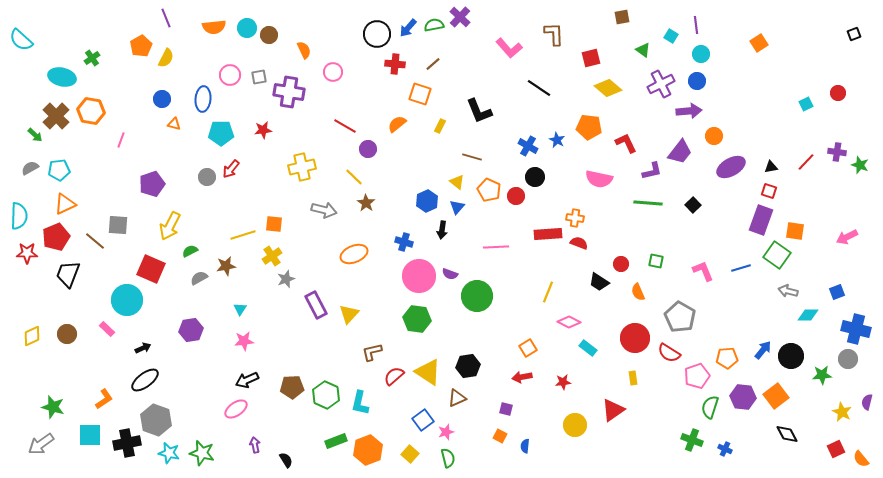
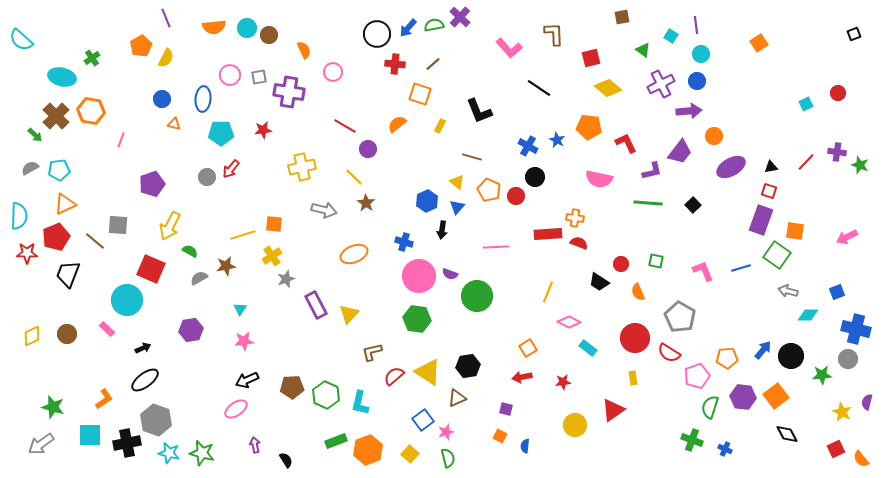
green semicircle at (190, 251): rotated 56 degrees clockwise
